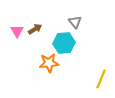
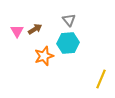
gray triangle: moved 6 px left, 2 px up
cyan hexagon: moved 4 px right
orange star: moved 5 px left, 7 px up; rotated 12 degrees counterclockwise
